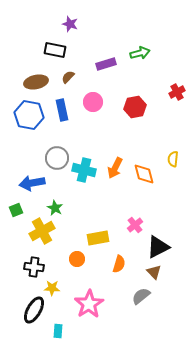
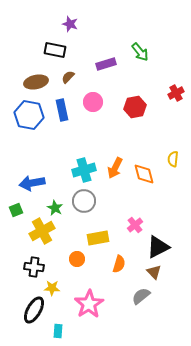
green arrow: moved 1 px up; rotated 66 degrees clockwise
red cross: moved 1 px left, 1 px down
gray circle: moved 27 px right, 43 px down
cyan cross: rotated 30 degrees counterclockwise
